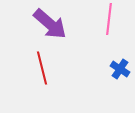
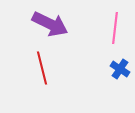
pink line: moved 6 px right, 9 px down
purple arrow: rotated 15 degrees counterclockwise
